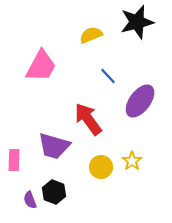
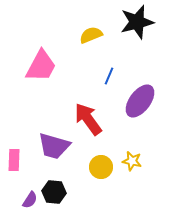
blue line: moved 1 px right; rotated 66 degrees clockwise
yellow star: rotated 24 degrees counterclockwise
black hexagon: rotated 15 degrees counterclockwise
purple semicircle: rotated 126 degrees counterclockwise
